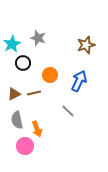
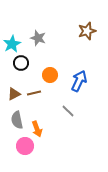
brown star: moved 1 px right, 14 px up
black circle: moved 2 px left
